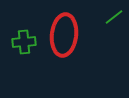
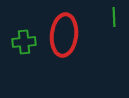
green line: rotated 54 degrees counterclockwise
